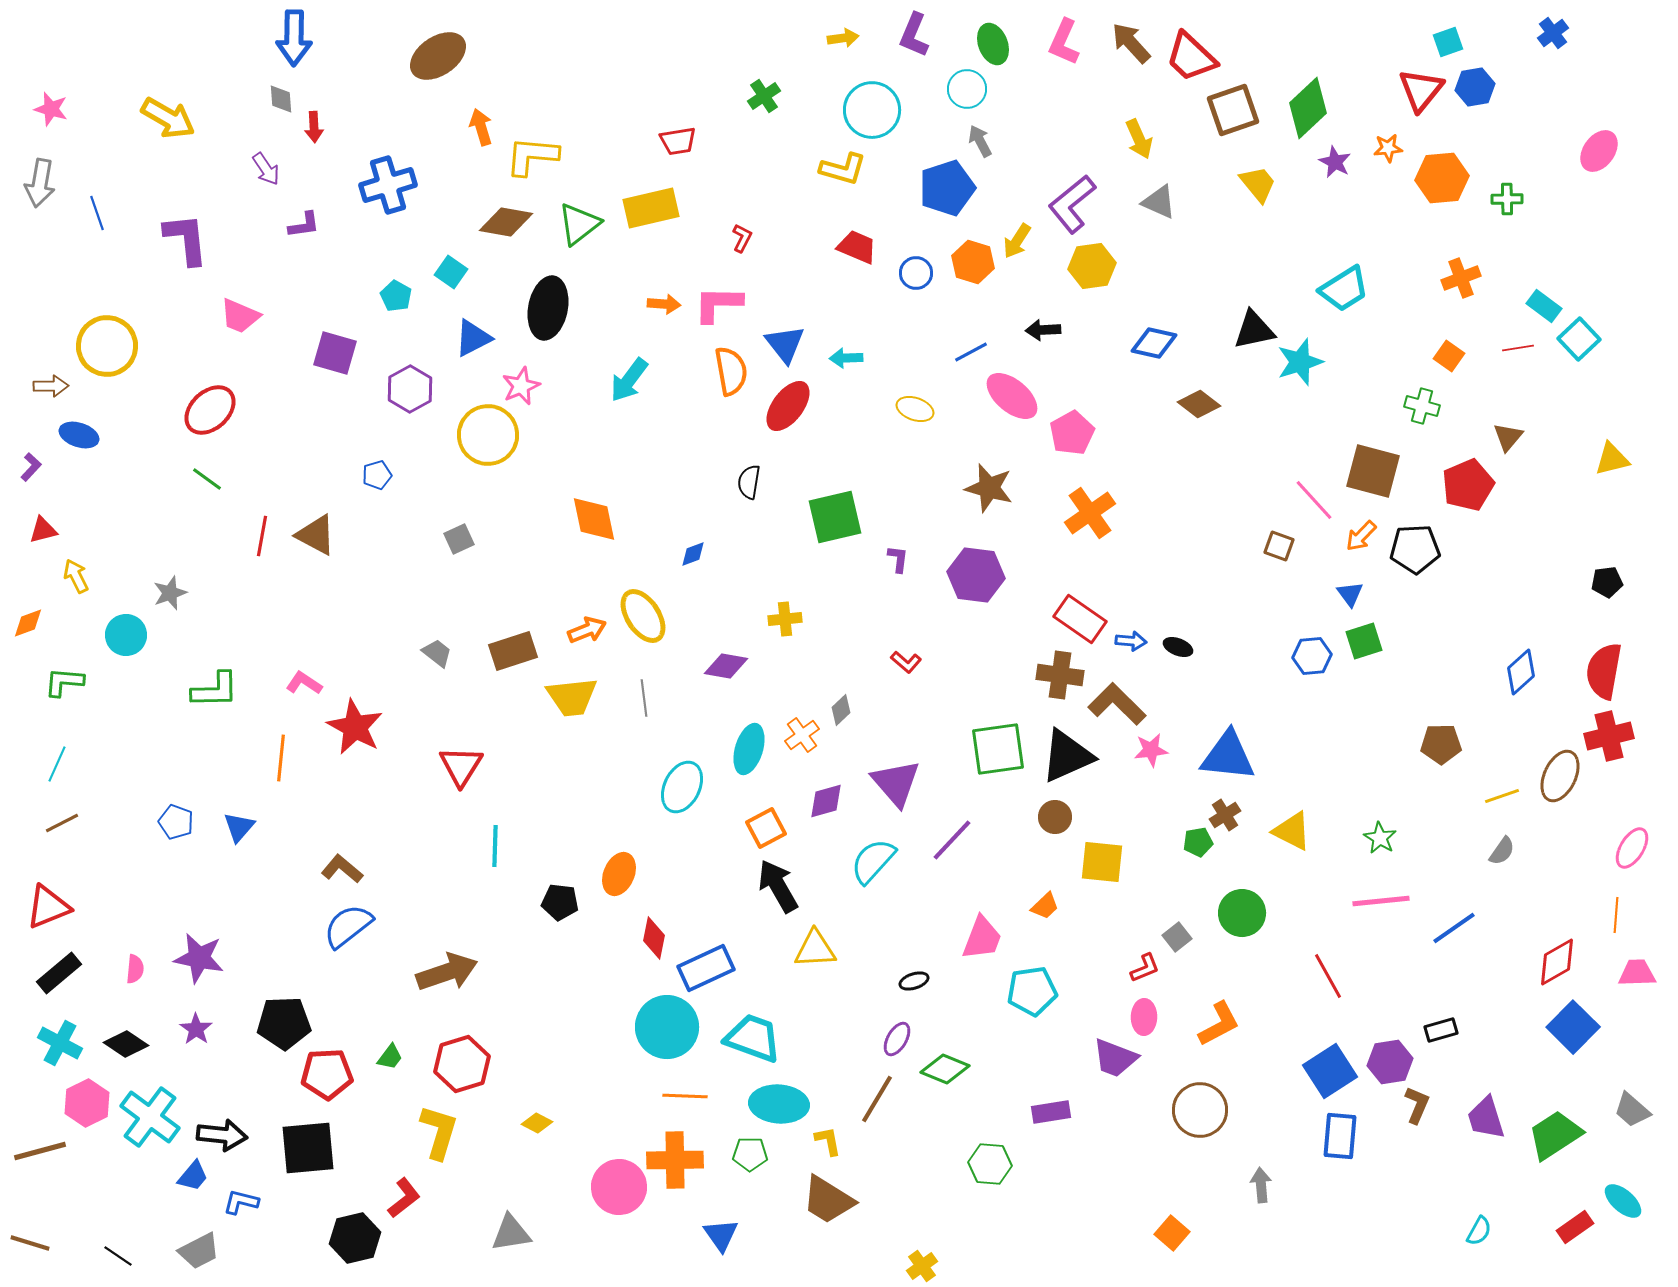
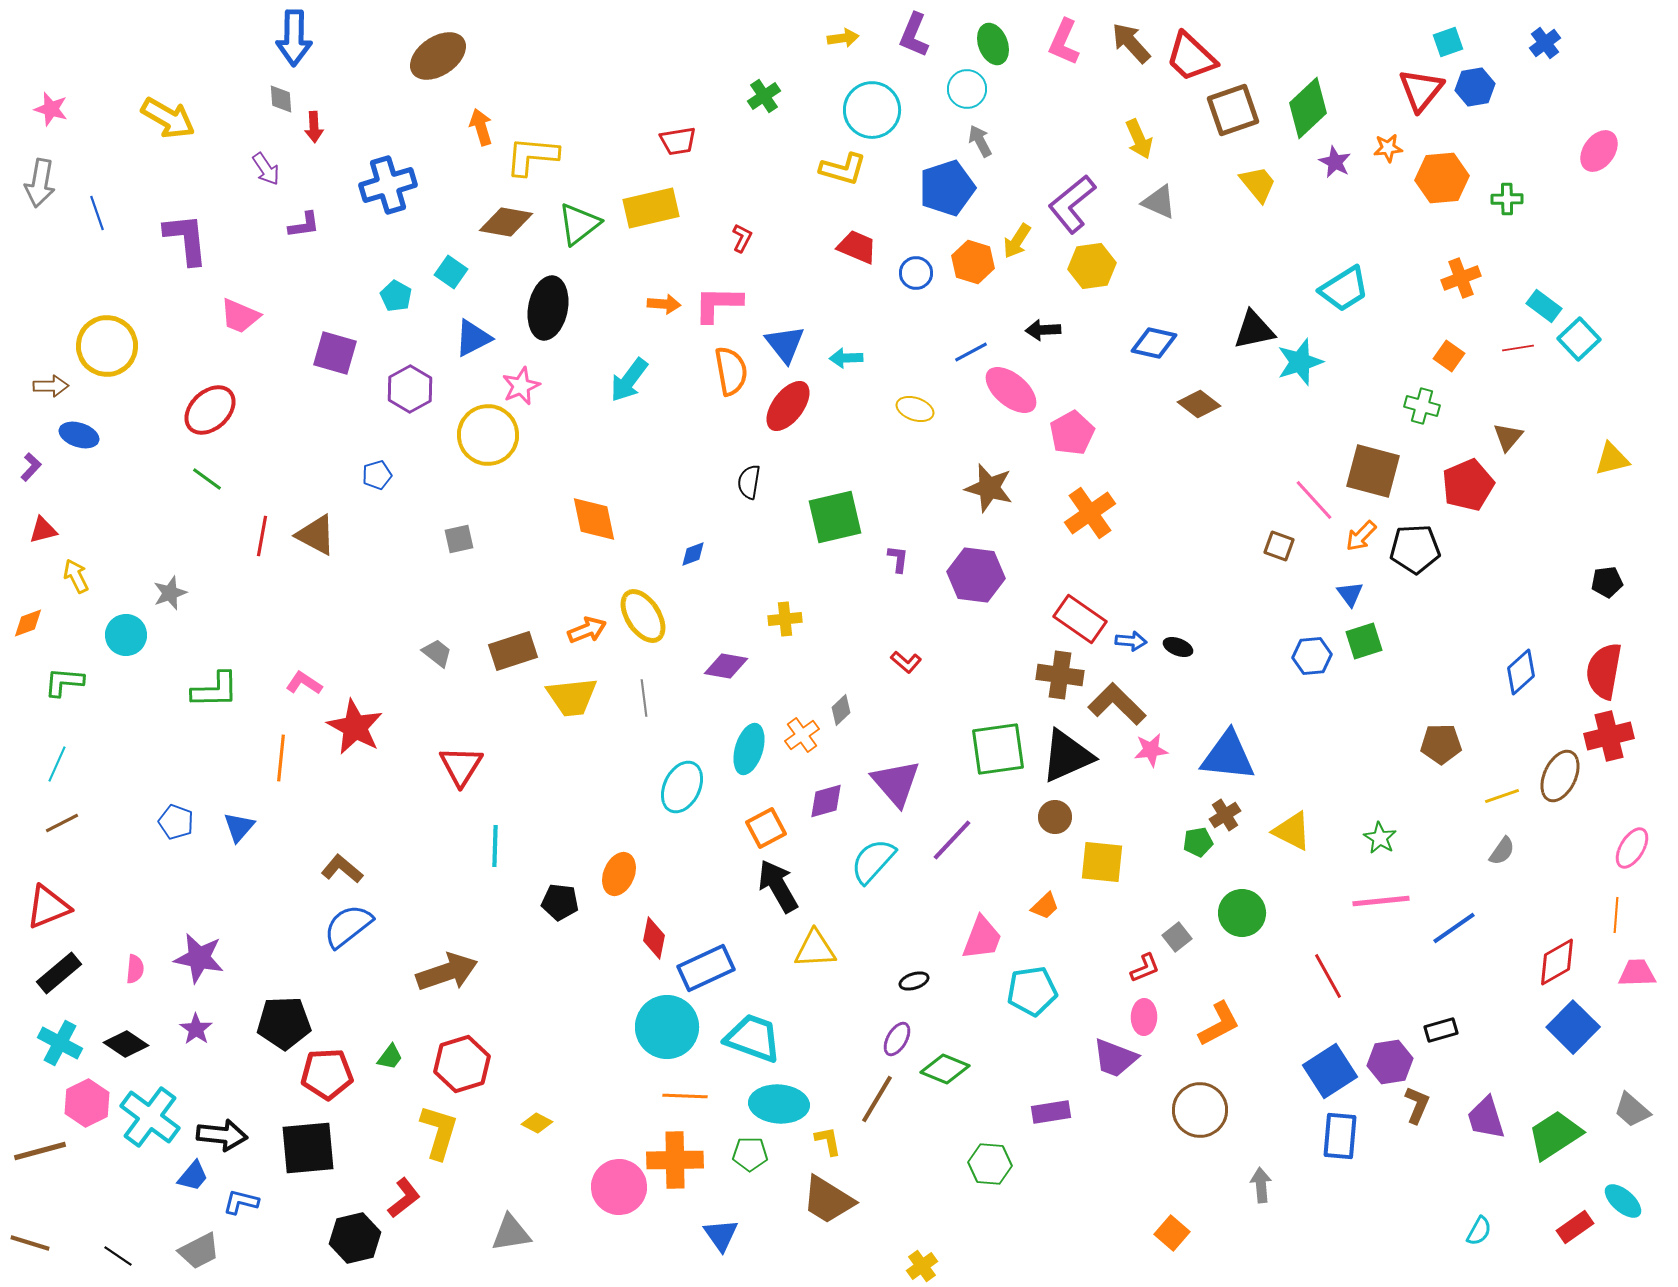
blue cross at (1553, 33): moved 8 px left, 10 px down
pink ellipse at (1012, 396): moved 1 px left, 6 px up
gray square at (459, 539): rotated 12 degrees clockwise
